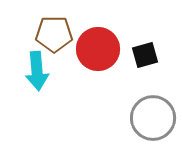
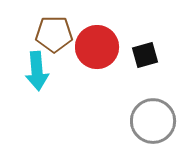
red circle: moved 1 px left, 2 px up
gray circle: moved 3 px down
